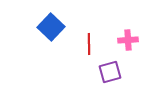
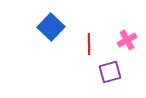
pink cross: moved 1 px left; rotated 24 degrees counterclockwise
